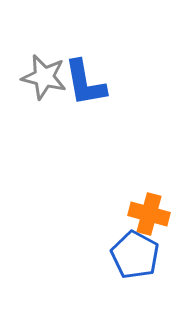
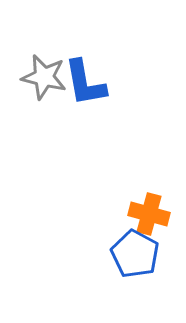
blue pentagon: moved 1 px up
